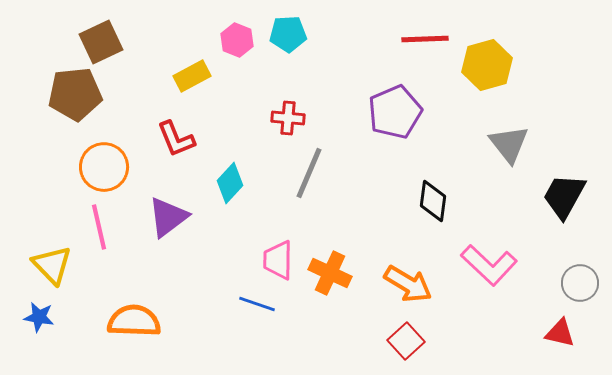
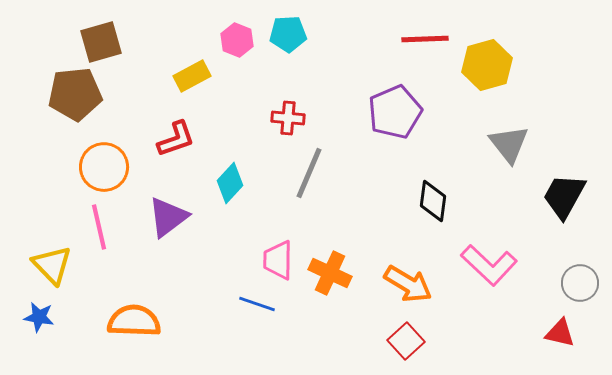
brown square: rotated 9 degrees clockwise
red L-shape: rotated 87 degrees counterclockwise
